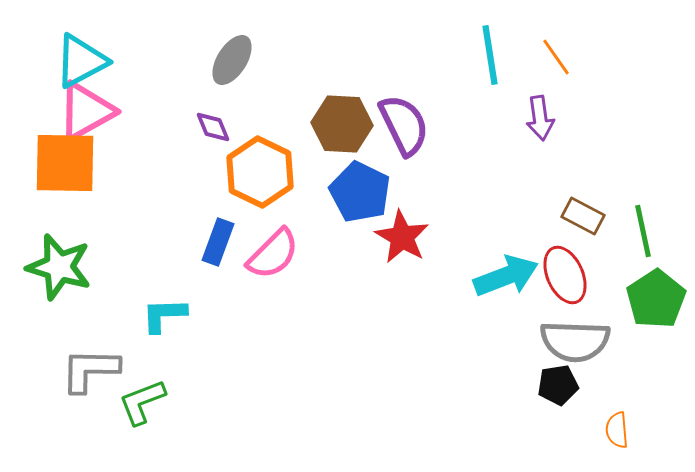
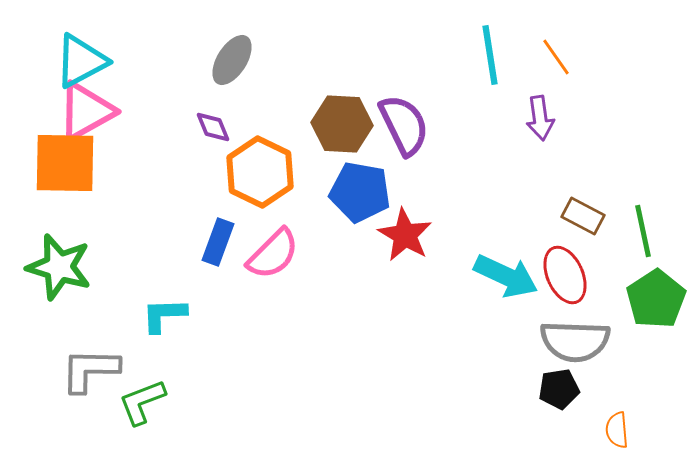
blue pentagon: rotated 16 degrees counterclockwise
red star: moved 3 px right, 2 px up
cyan arrow: rotated 46 degrees clockwise
black pentagon: moved 1 px right, 4 px down
